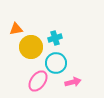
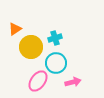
orange triangle: moved 1 px left; rotated 24 degrees counterclockwise
